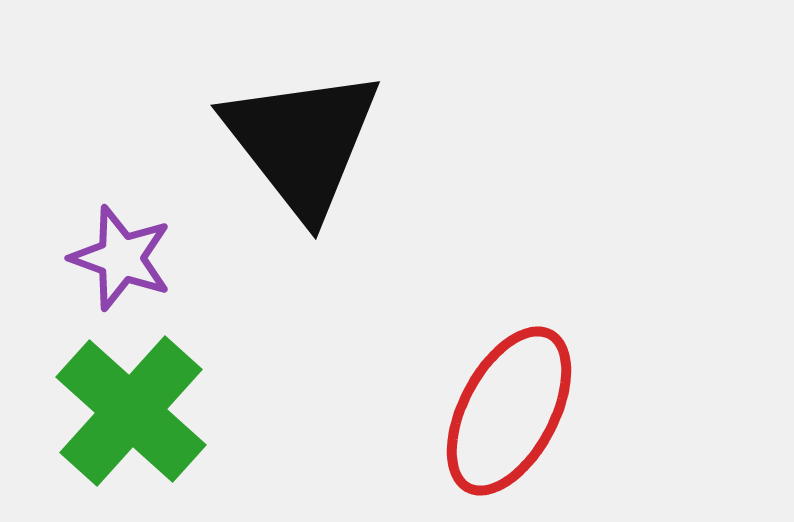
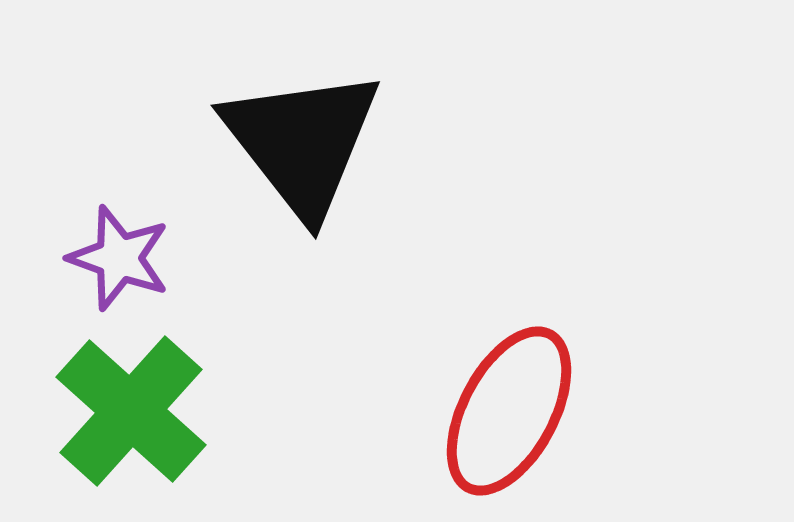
purple star: moved 2 px left
